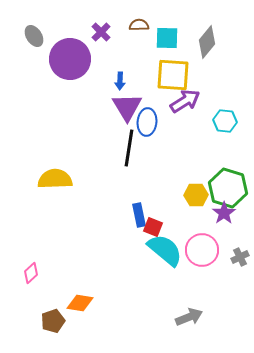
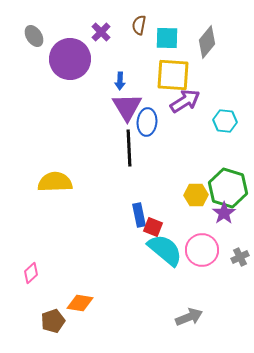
brown semicircle: rotated 78 degrees counterclockwise
black line: rotated 12 degrees counterclockwise
yellow semicircle: moved 3 px down
